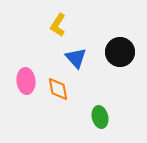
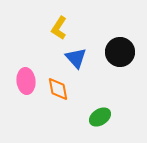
yellow L-shape: moved 1 px right, 3 px down
green ellipse: rotated 70 degrees clockwise
